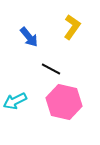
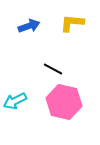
yellow L-shape: moved 4 px up; rotated 120 degrees counterclockwise
blue arrow: moved 11 px up; rotated 70 degrees counterclockwise
black line: moved 2 px right
